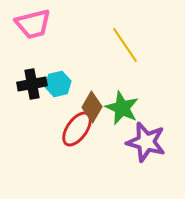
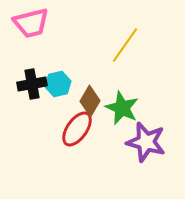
pink trapezoid: moved 2 px left, 1 px up
yellow line: rotated 69 degrees clockwise
brown diamond: moved 2 px left, 6 px up
